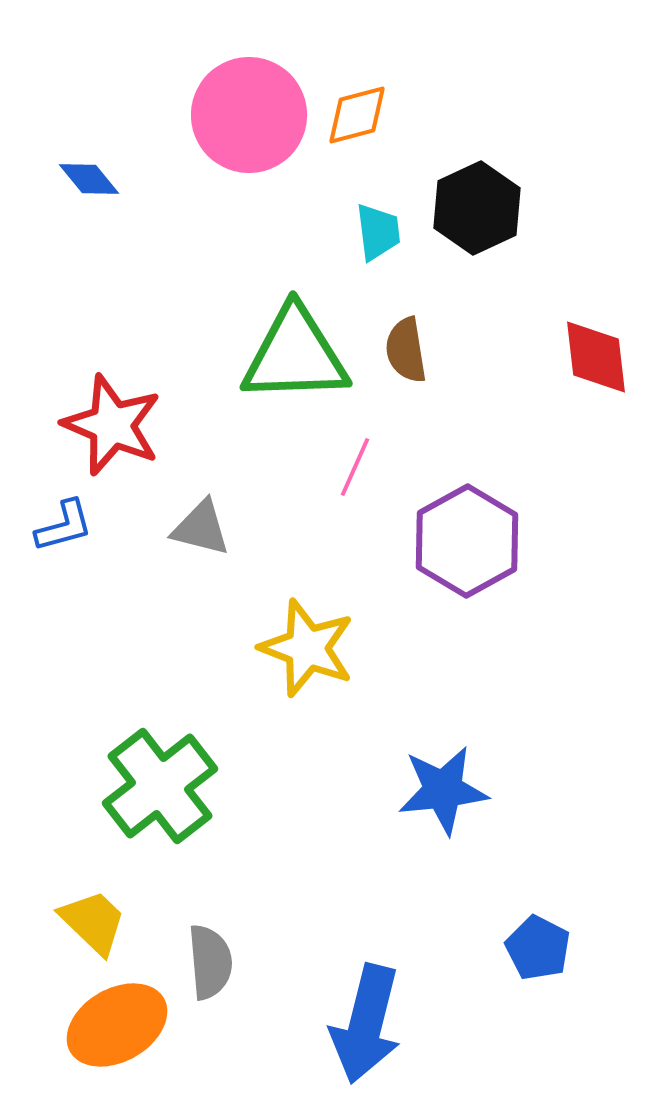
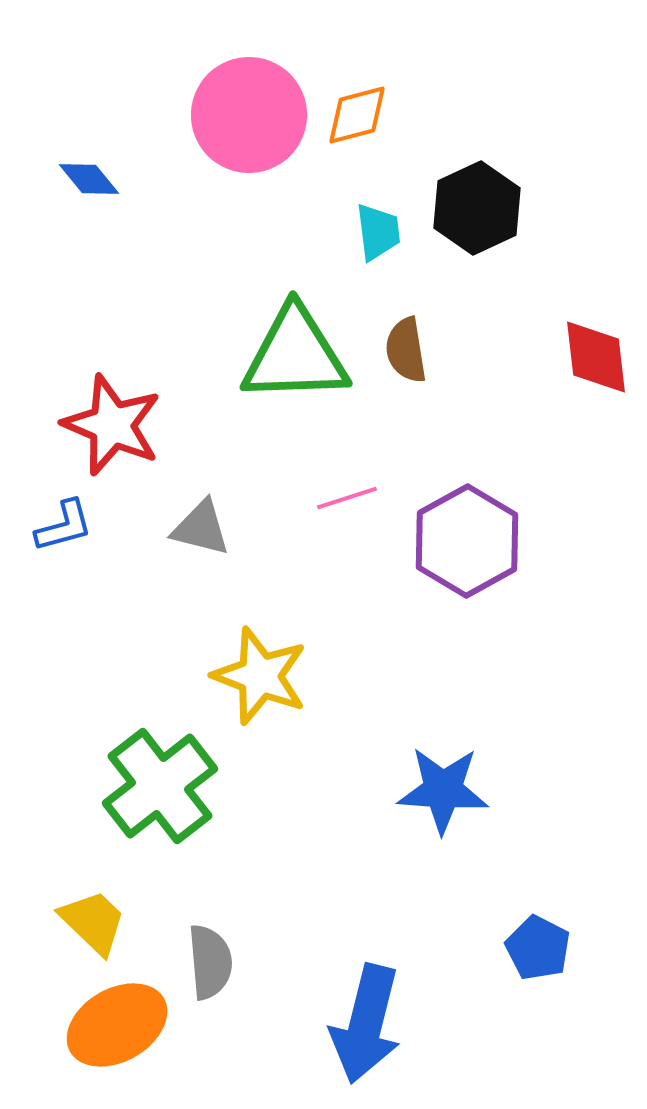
pink line: moved 8 px left, 31 px down; rotated 48 degrees clockwise
yellow star: moved 47 px left, 28 px down
blue star: rotated 10 degrees clockwise
